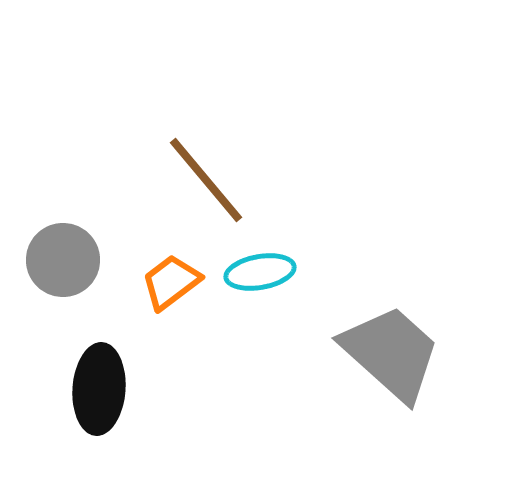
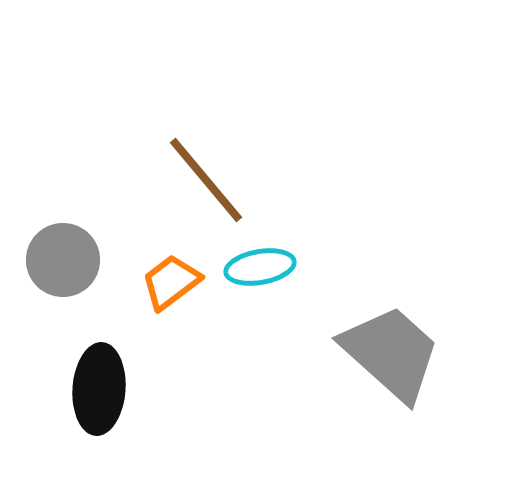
cyan ellipse: moved 5 px up
